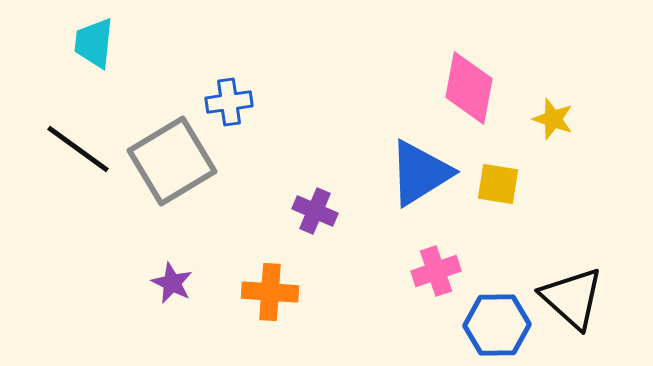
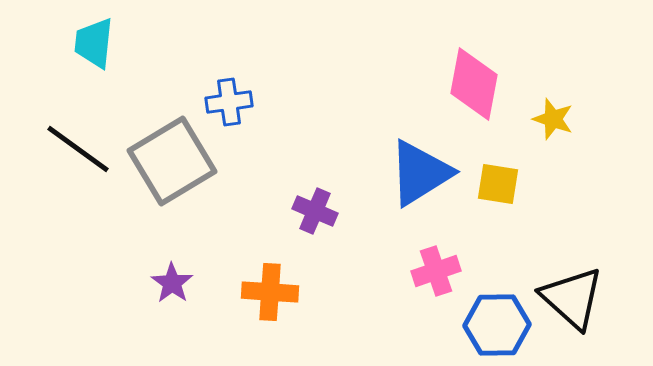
pink diamond: moved 5 px right, 4 px up
purple star: rotated 9 degrees clockwise
